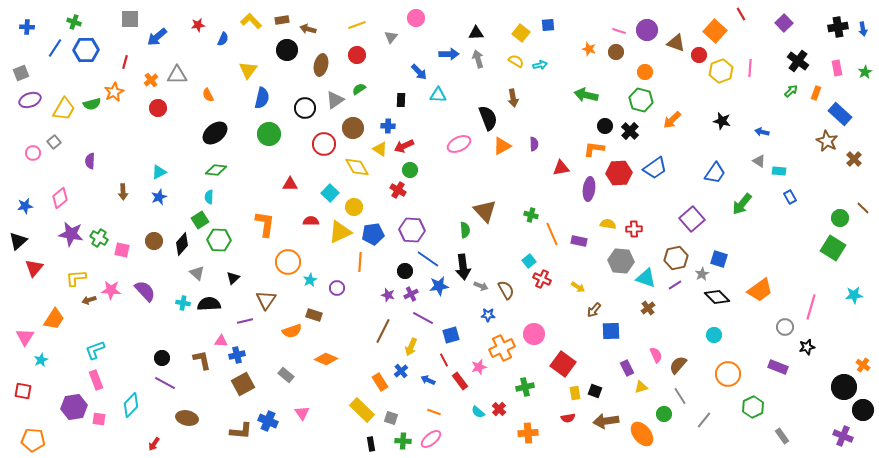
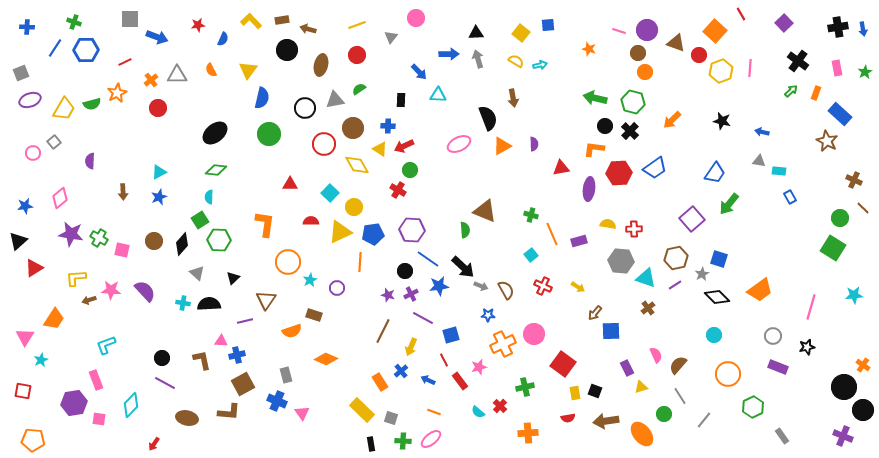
blue arrow at (157, 37): rotated 120 degrees counterclockwise
brown circle at (616, 52): moved 22 px right, 1 px down
red line at (125, 62): rotated 48 degrees clockwise
orange star at (114, 92): moved 3 px right, 1 px down
orange semicircle at (208, 95): moved 3 px right, 25 px up
green arrow at (586, 95): moved 9 px right, 3 px down
gray triangle at (335, 100): rotated 24 degrees clockwise
green hexagon at (641, 100): moved 8 px left, 2 px down
brown cross at (854, 159): moved 21 px down; rotated 21 degrees counterclockwise
gray triangle at (759, 161): rotated 24 degrees counterclockwise
yellow diamond at (357, 167): moved 2 px up
green arrow at (742, 204): moved 13 px left
brown triangle at (485, 211): rotated 25 degrees counterclockwise
purple rectangle at (579, 241): rotated 28 degrees counterclockwise
cyan square at (529, 261): moved 2 px right, 6 px up
black arrow at (463, 267): rotated 40 degrees counterclockwise
red triangle at (34, 268): rotated 18 degrees clockwise
red cross at (542, 279): moved 1 px right, 7 px down
brown arrow at (594, 310): moved 1 px right, 3 px down
gray circle at (785, 327): moved 12 px left, 9 px down
orange cross at (502, 348): moved 1 px right, 4 px up
cyan L-shape at (95, 350): moved 11 px right, 5 px up
gray rectangle at (286, 375): rotated 35 degrees clockwise
purple hexagon at (74, 407): moved 4 px up
red cross at (499, 409): moved 1 px right, 3 px up
blue cross at (268, 421): moved 9 px right, 20 px up
brown L-shape at (241, 431): moved 12 px left, 19 px up
